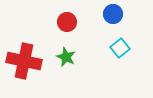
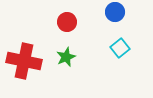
blue circle: moved 2 px right, 2 px up
green star: rotated 24 degrees clockwise
